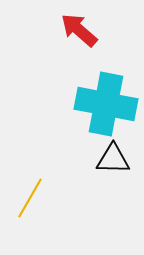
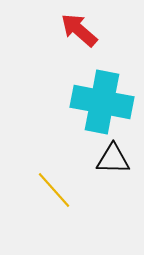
cyan cross: moved 4 px left, 2 px up
yellow line: moved 24 px right, 8 px up; rotated 72 degrees counterclockwise
